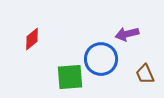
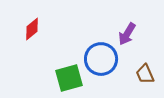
purple arrow: rotated 45 degrees counterclockwise
red diamond: moved 10 px up
green square: moved 1 px left, 1 px down; rotated 12 degrees counterclockwise
